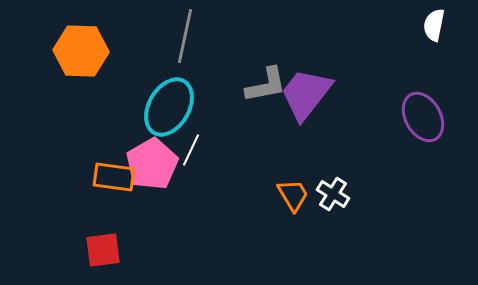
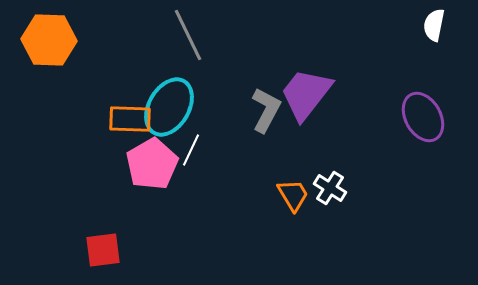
gray line: moved 3 px right, 1 px up; rotated 38 degrees counterclockwise
orange hexagon: moved 32 px left, 11 px up
gray L-shape: moved 25 px down; rotated 51 degrees counterclockwise
orange rectangle: moved 16 px right, 58 px up; rotated 6 degrees counterclockwise
white cross: moved 3 px left, 6 px up
